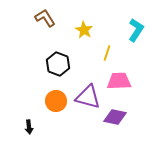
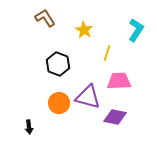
orange circle: moved 3 px right, 2 px down
